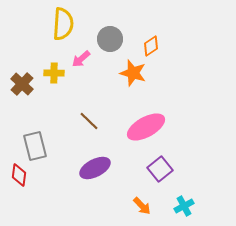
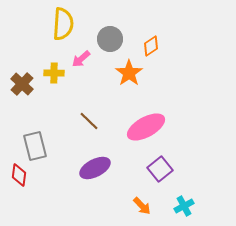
orange star: moved 4 px left; rotated 20 degrees clockwise
